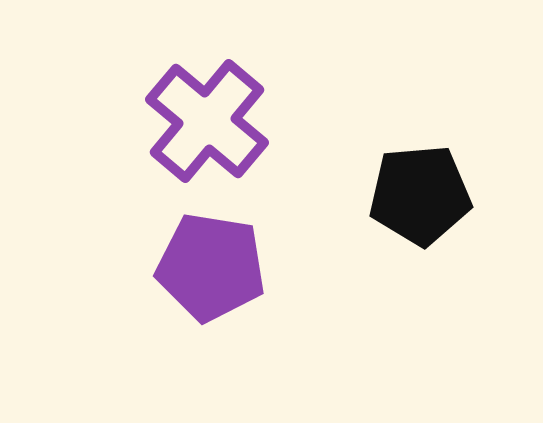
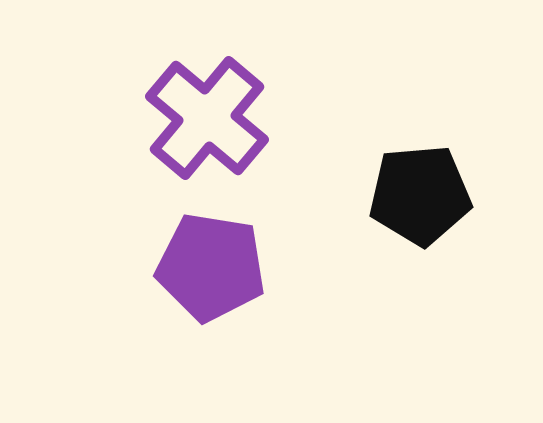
purple cross: moved 3 px up
